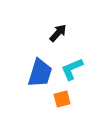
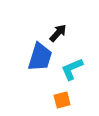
blue trapezoid: moved 16 px up
orange square: moved 1 px down
